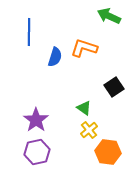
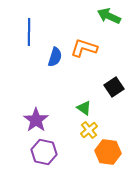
purple hexagon: moved 7 px right; rotated 25 degrees clockwise
